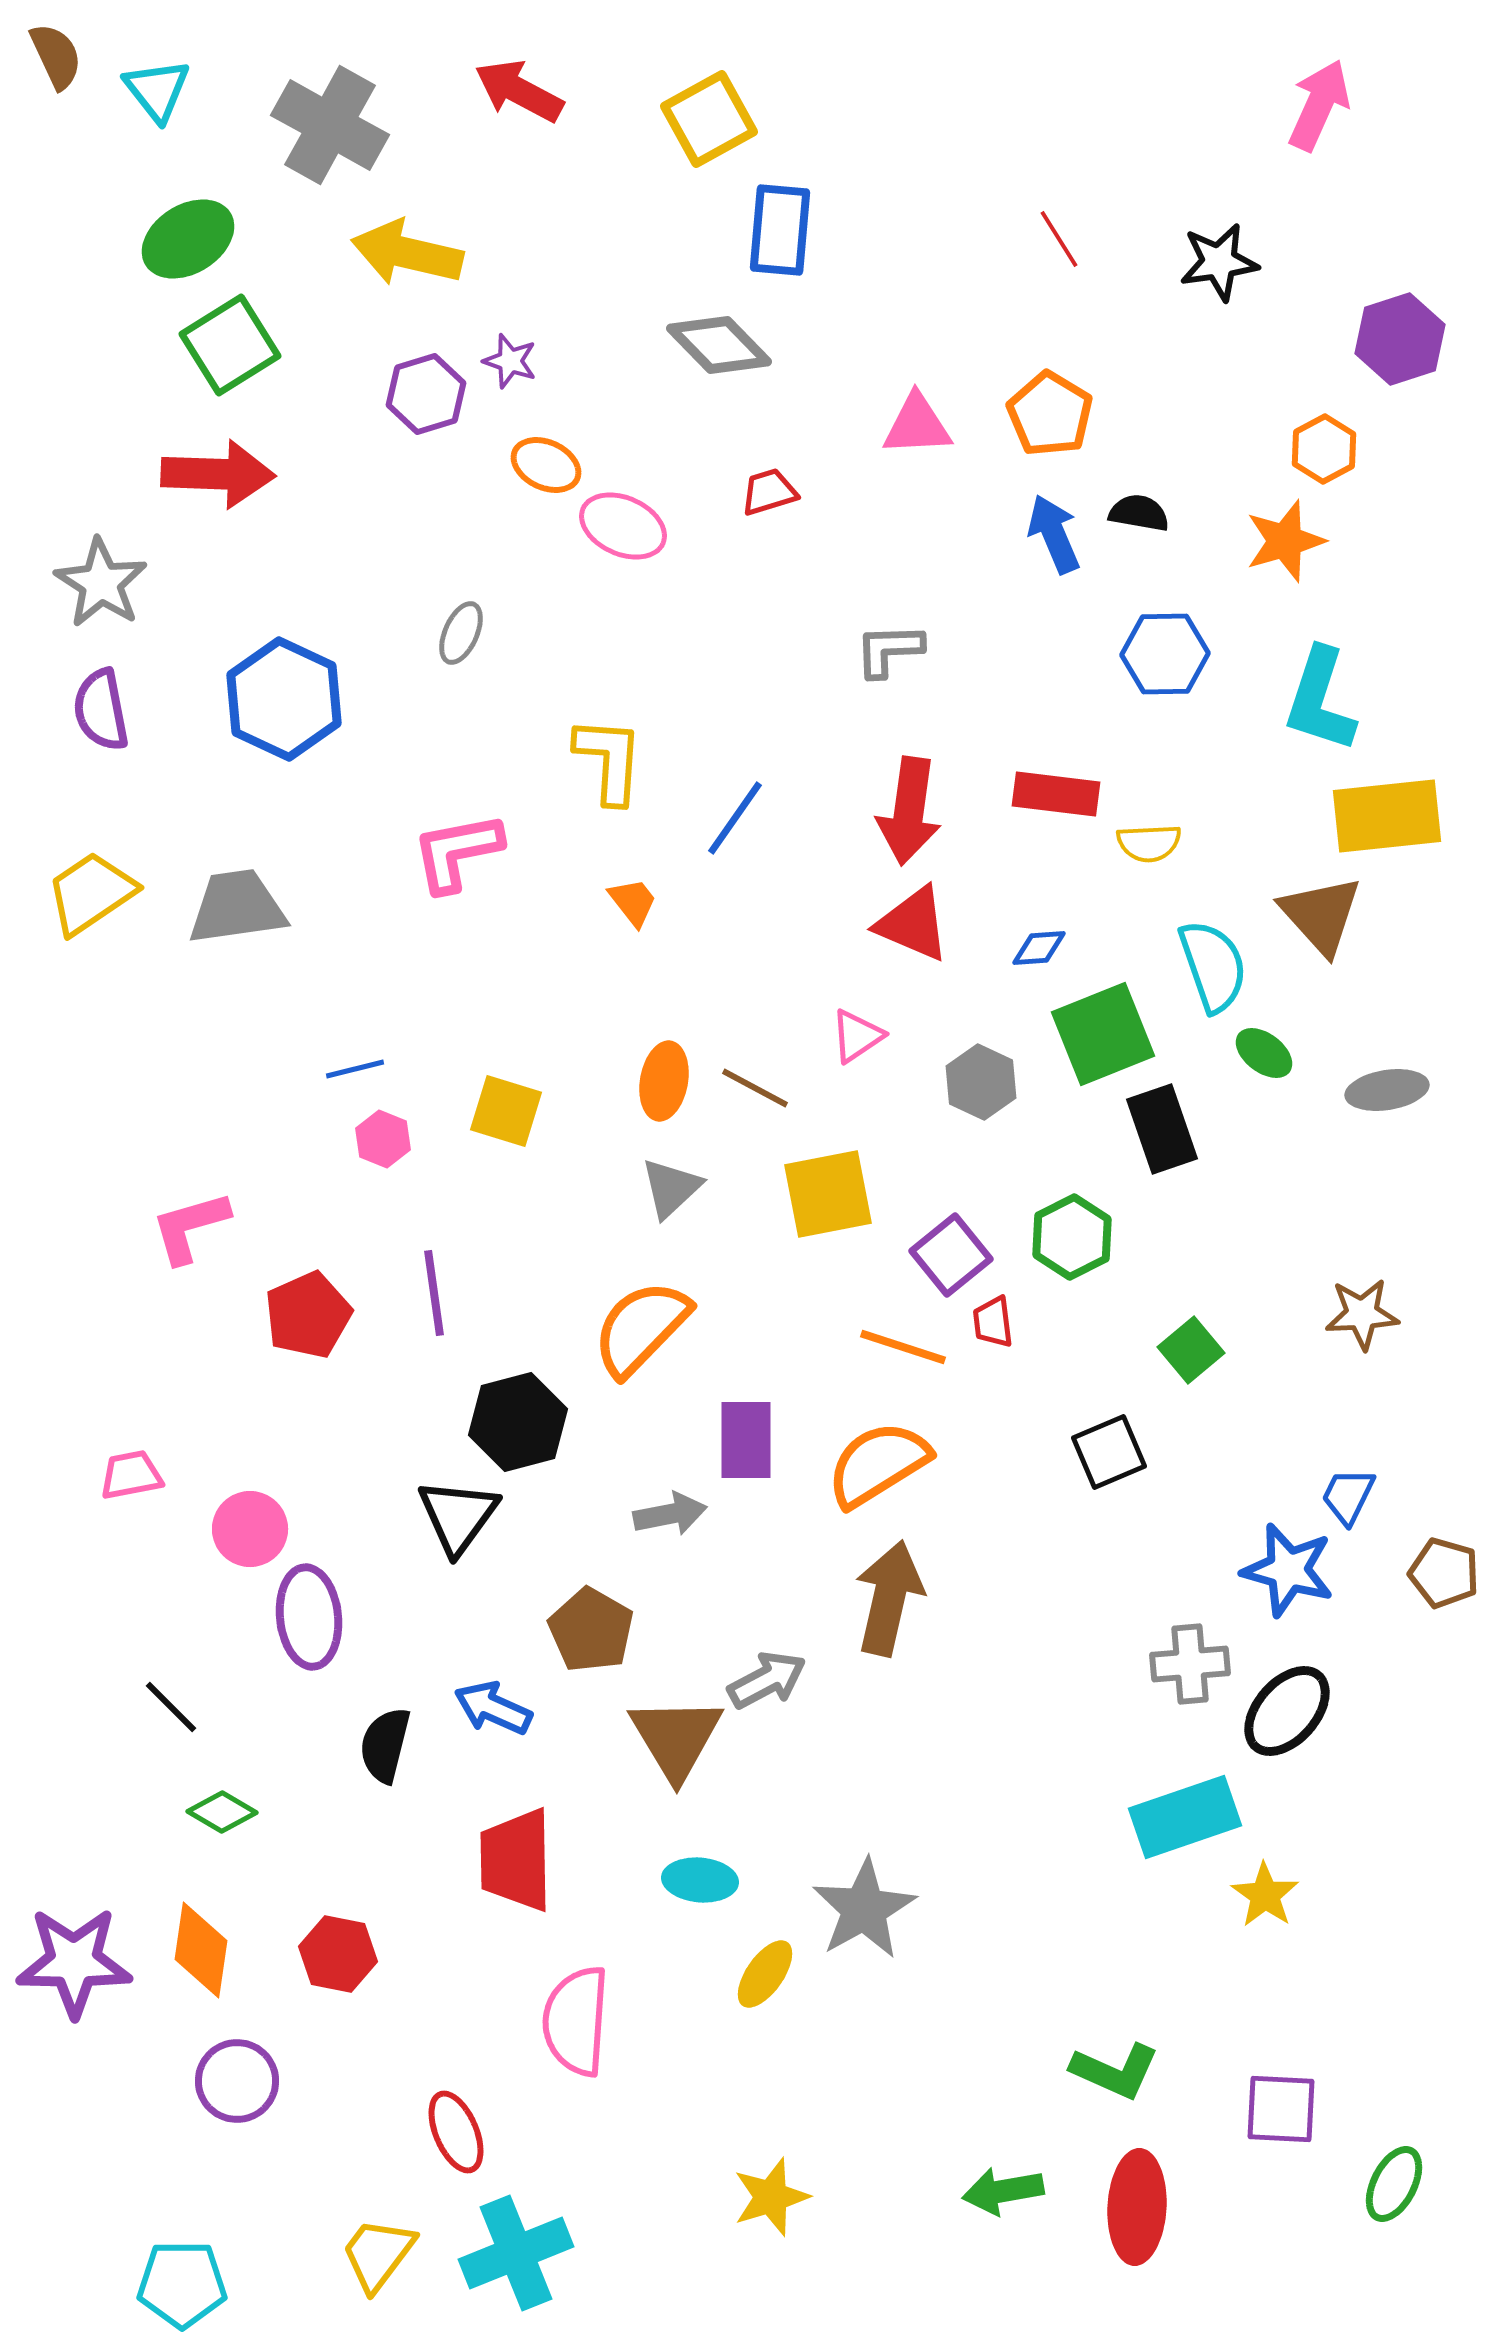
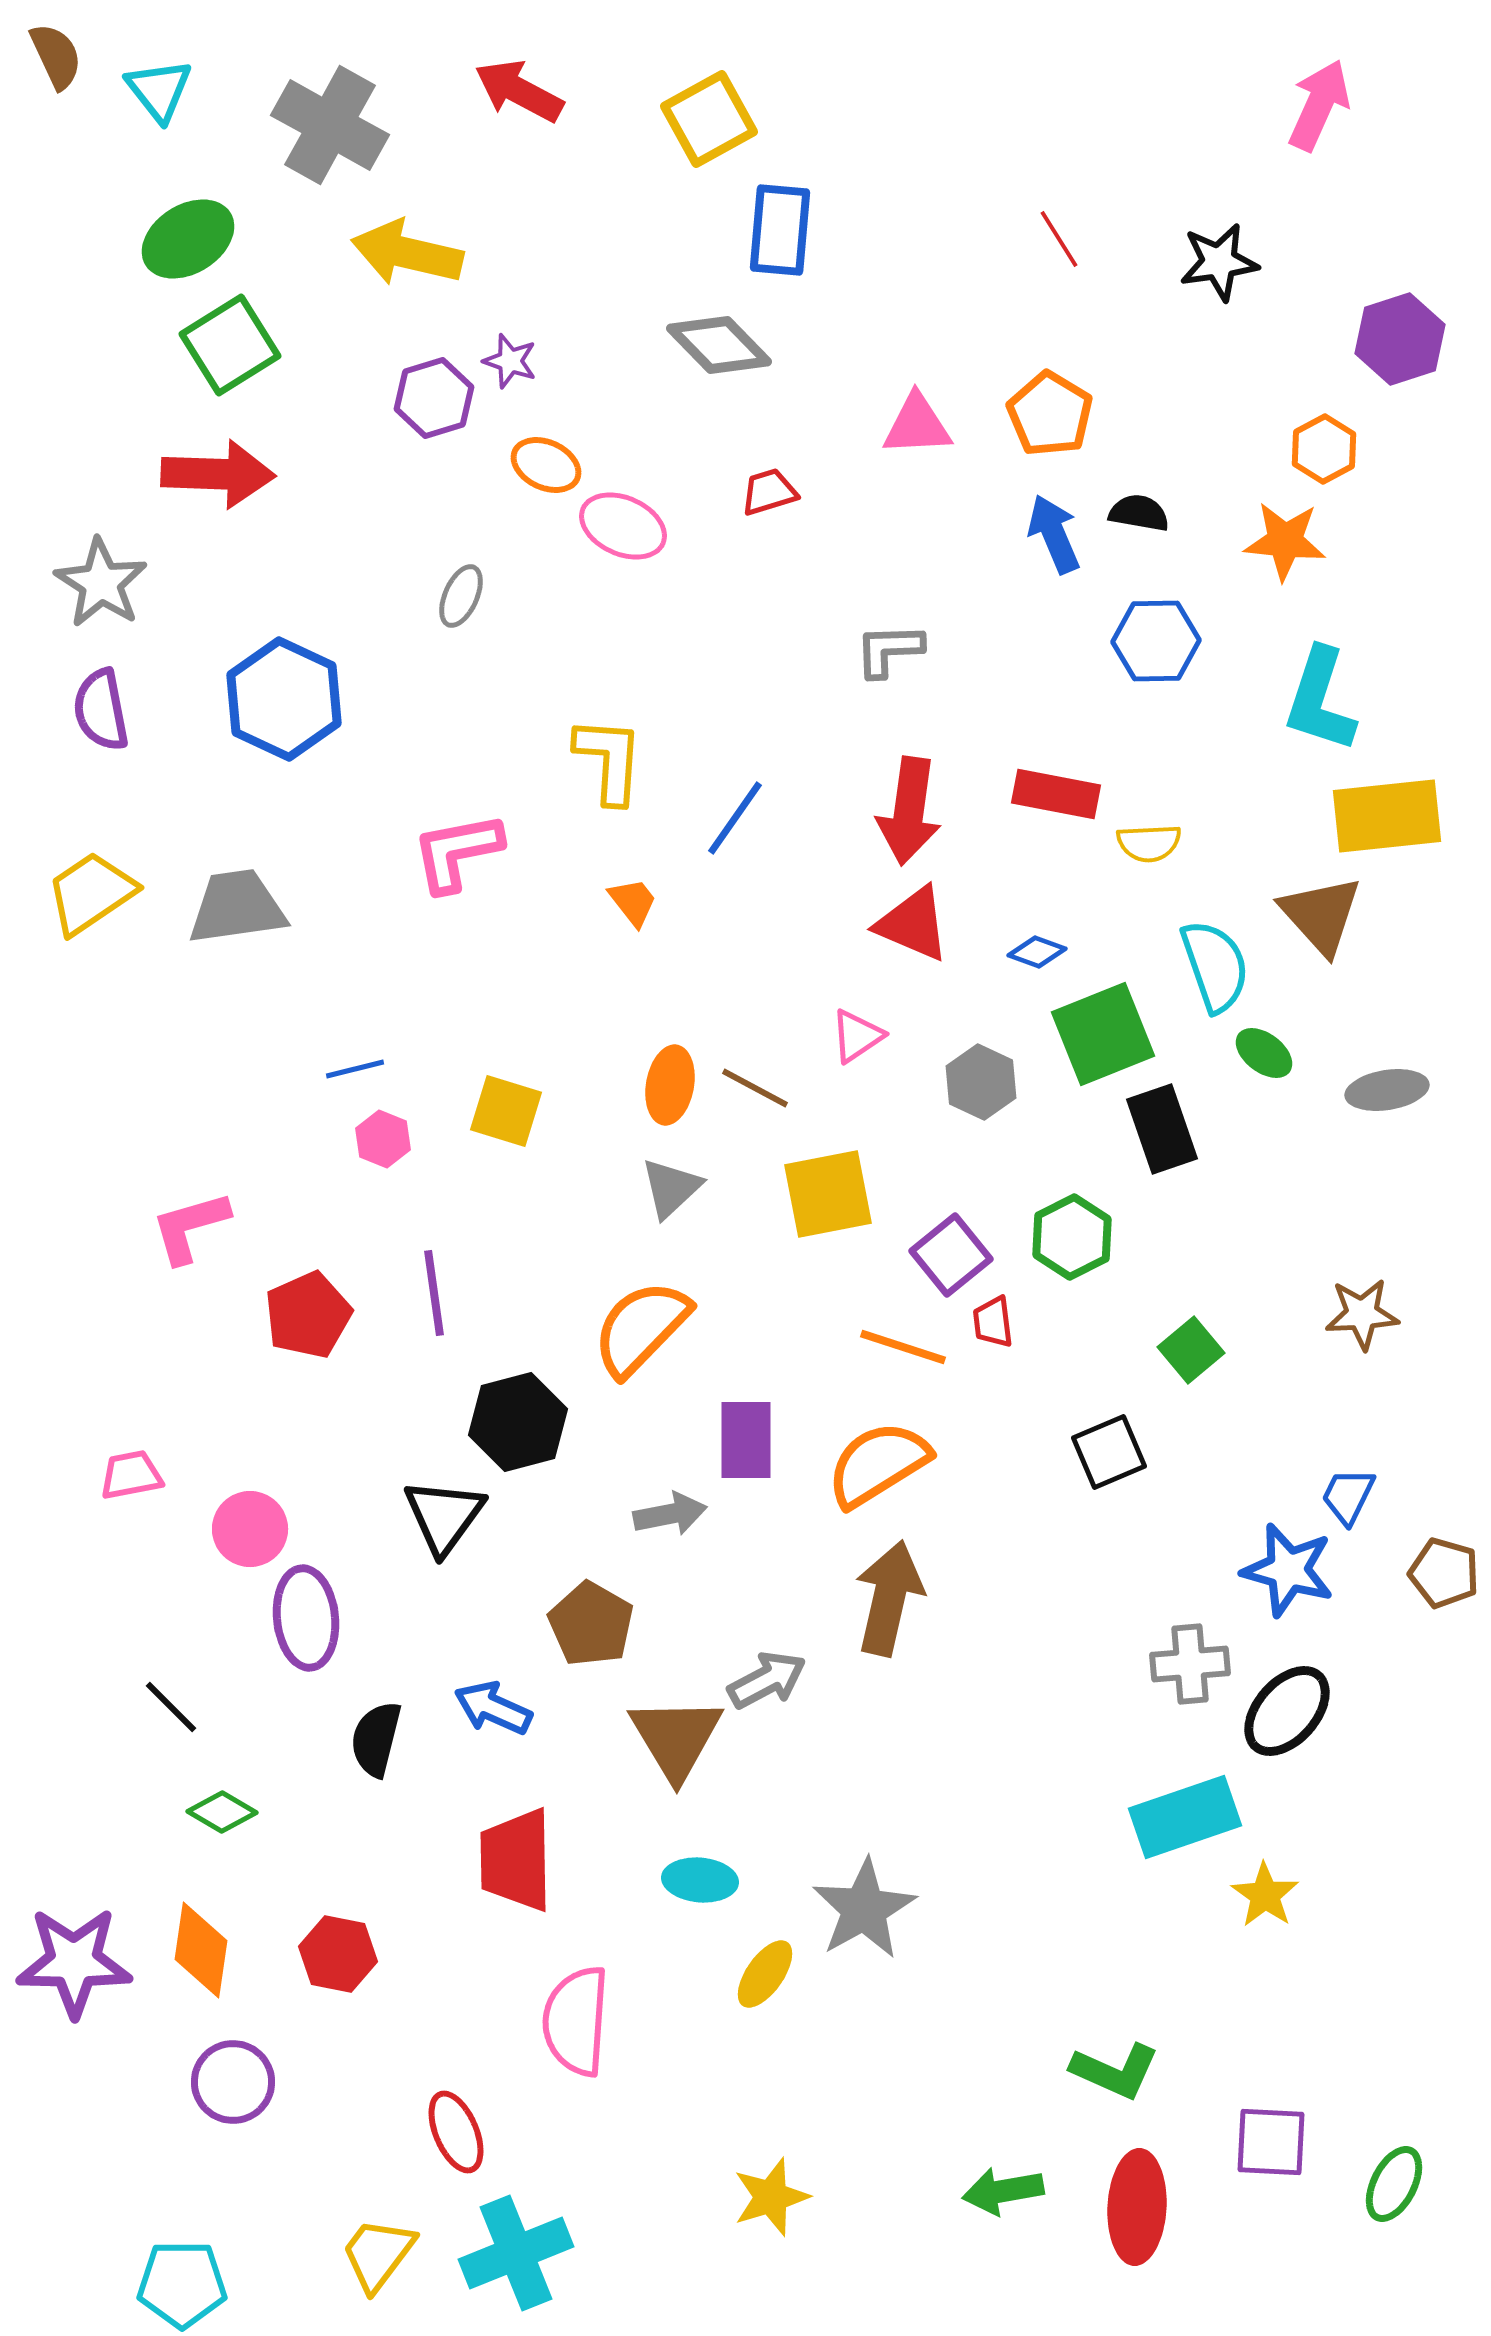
cyan triangle at (157, 90): moved 2 px right
purple hexagon at (426, 394): moved 8 px right, 4 px down
orange star at (1285, 541): rotated 22 degrees clockwise
gray ellipse at (461, 633): moved 37 px up
blue hexagon at (1165, 654): moved 9 px left, 13 px up
red rectangle at (1056, 794): rotated 4 degrees clockwise
blue diamond at (1039, 948): moved 2 px left, 4 px down; rotated 24 degrees clockwise
cyan semicircle at (1213, 966): moved 2 px right
orange ellipse at (664, 1081): moved 6 px right, 4 px down
black triangle at (458, 1516): moved 14 px left
purple ellipse at (309, 1617): moved 3 px left, 1 px down
brown pentagon at (591, 1630): moved 6 px up
black semicircle at (385, 1745): moved 9 px left, 6 px up
purple circle at (237, 2081): moved 4 px left, 1 px down
purple square at (1281, 2109): moved 10 px left, 33 px down
